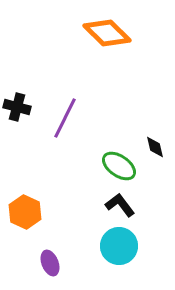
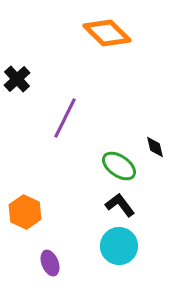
black cross: moved 28 px up; rotated 32 degrees clockwise
